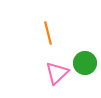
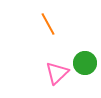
orange line: moved 9 px up; rotated 15 degrees counterclockwise
